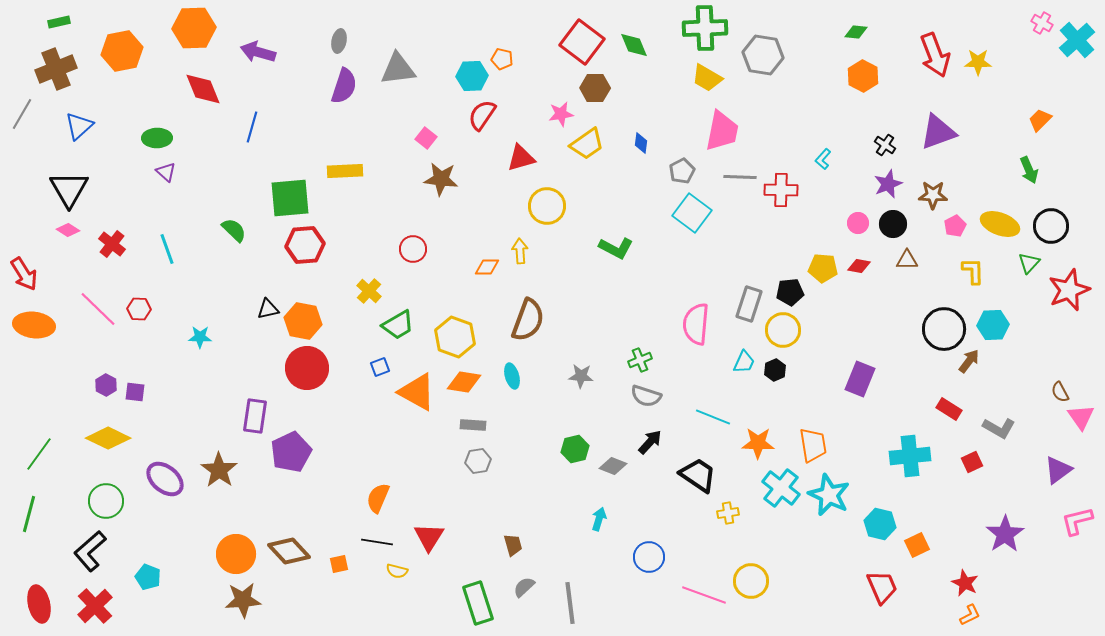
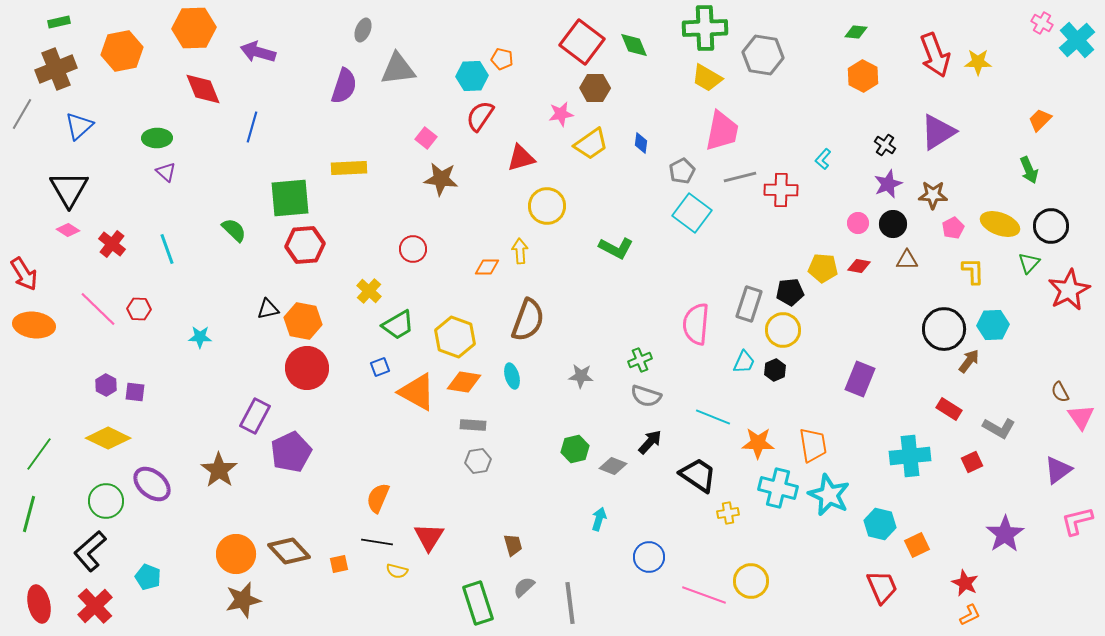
gray ellipse at (339, 41): moved 24 px right, 11 px up; rotated 10 degrees clockwise
red semicircle at (482, 115): moved 2 px left, 1 px down
purple triangle at (938, 132): rotated 12 degrees counterclockwise
yellow trapezoid at (587, 144): moved 4 px right
yellow rectangle at (345, 171): moved 4 px right, 3 px up
gray line at (740, 177): rotated 16 degrees counterclockwise
pink pentagon at (955, 226): moved 2 px left, 2 px down
red star at (1069, 290): rotated 6 degrees counterclockwise
purple rectangle at (255, 416): rotated 20 degrees clockwise
purple ellipse at (165, 479): moved 13 px left, 5 px down
cyan cross at (781, 488): moved 3 px left; rotated 24 degrees counterclockwise
brown star at (243, 600): rotated 9 degrees counterclockwise
